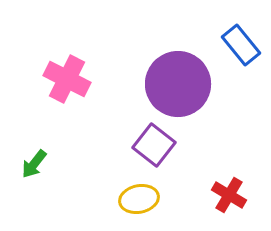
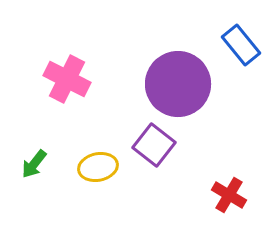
yellow ellipse: moved 41 px left, 32 px up
